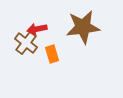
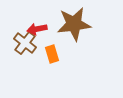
brown star: moved 9 px left, 3 px up
brown cross: moved 1 px left
